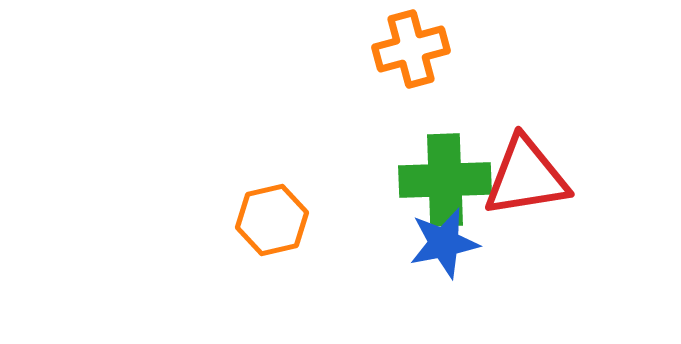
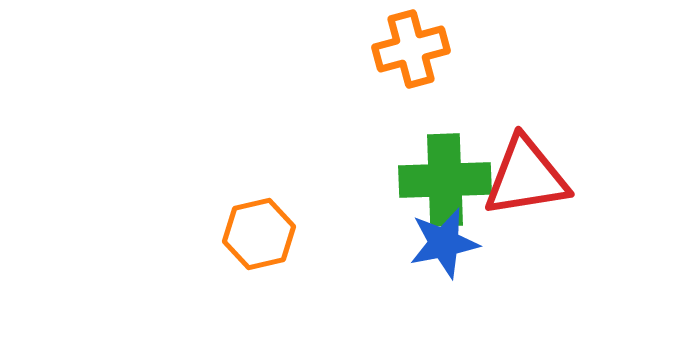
orange hexagon: moved 13 px left, 14 px down
